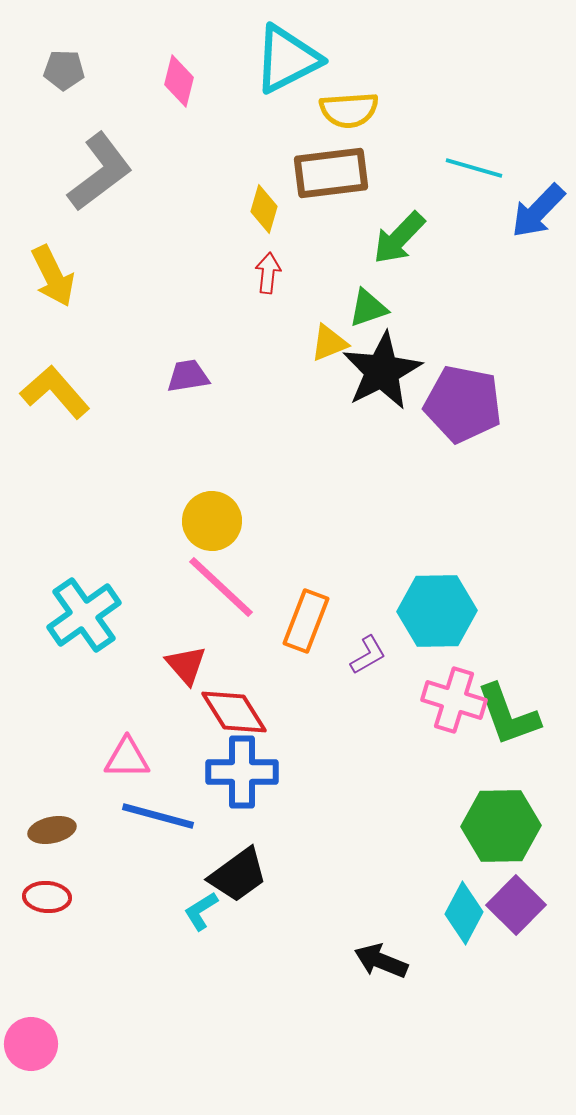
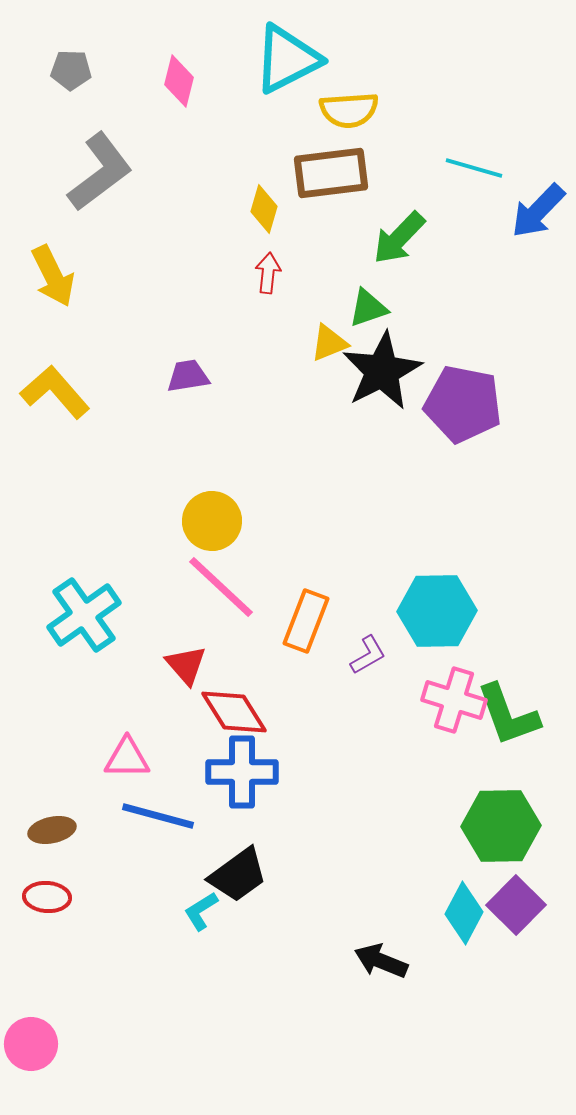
gray pentagon: moved 7 px right
